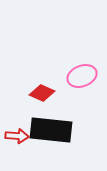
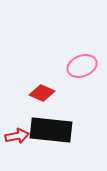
pink ellipse: moved 10 px up
red arrow: rotated 15 degrees counterclockwise
